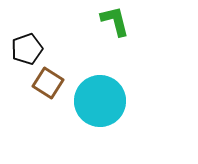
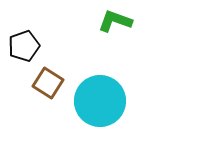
green L-shape: rotated 56 degrees counterclockwise
black pentagon: moved 3 px left, 3 px up
